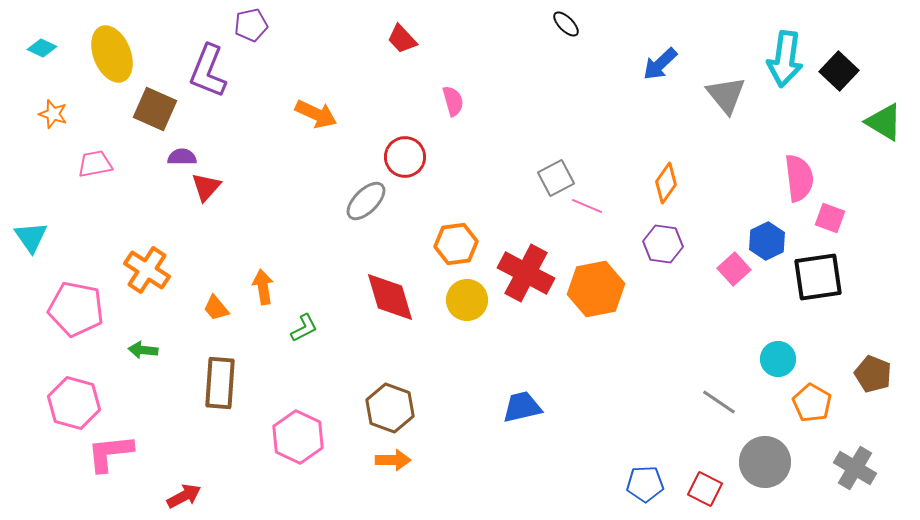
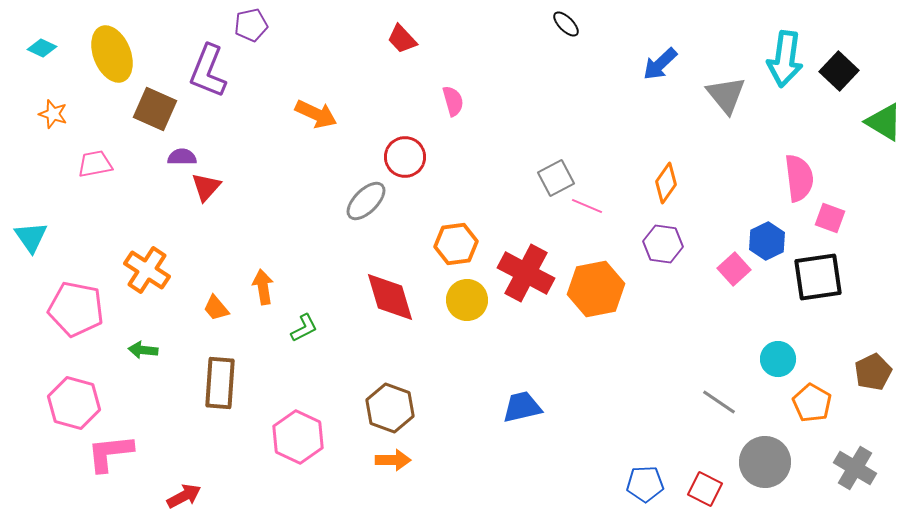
brown pentagon at (873, 374): moved 2 px up; rotated 24 degrees clockwise
